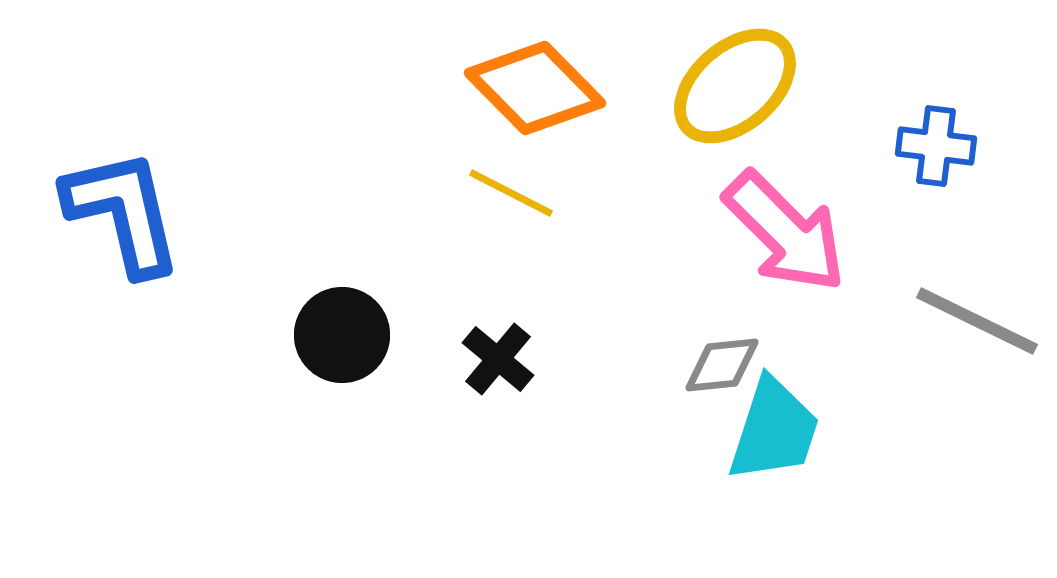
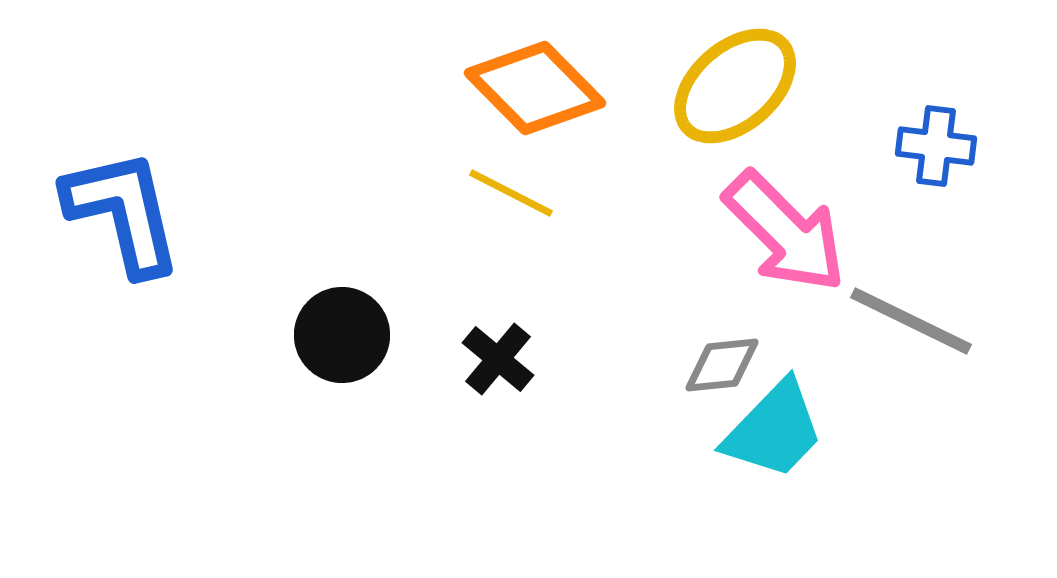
gray line: moved 66 px left
cyan trapezoid: rotated 26 degrees clockwise
